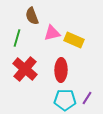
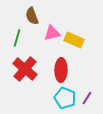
cyan pentagon: moved 2 px up; rotated 20 degrees clockwise
